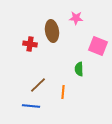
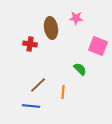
brown ellipse: moved 1 px left, 3 px up
green semicircle: moved 1 px right; rotated 136 degrees clockwise
